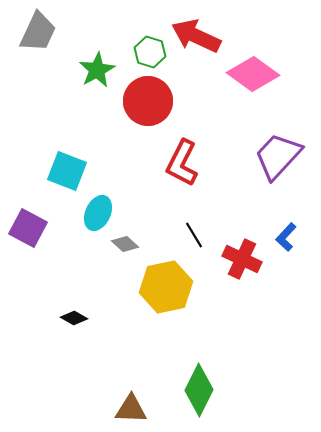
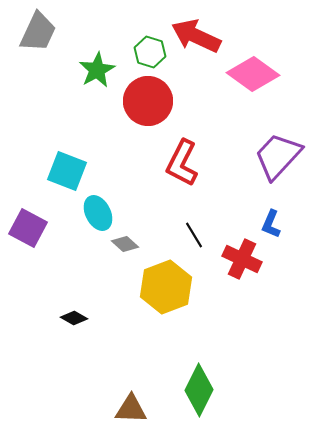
cyan ellipse: rotated 52 degrees counterclockwise
blue L-shape: moved 15 px left, 13 px up; rotated 20 degrees counterclockwise
yellow hexagon: rotated 9 degrees counterclockwise
